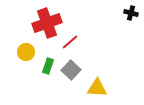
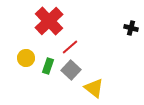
black cross: moved 15 px down
red cross: moved 2 px right, 2 px up; rotated 24 degrees counterclockwise
red line: moved 5 px down
yellow circle: moved 6 px down
yellow triangle: moved 3 px left; rotated 35 degrees clockwise
